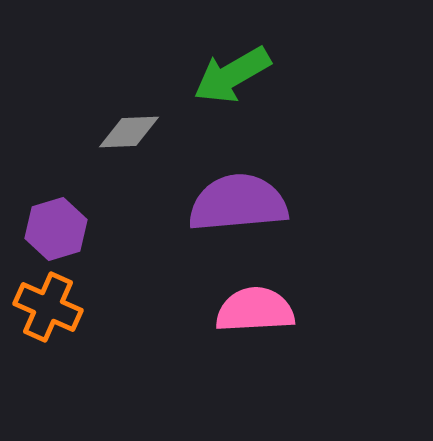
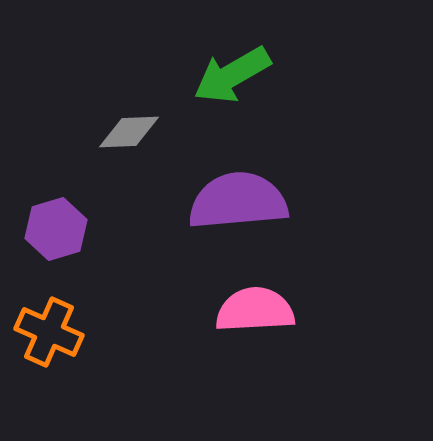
purple semicircle: moved 2 px up
orange cross: moved 1 px right, 25 px down
